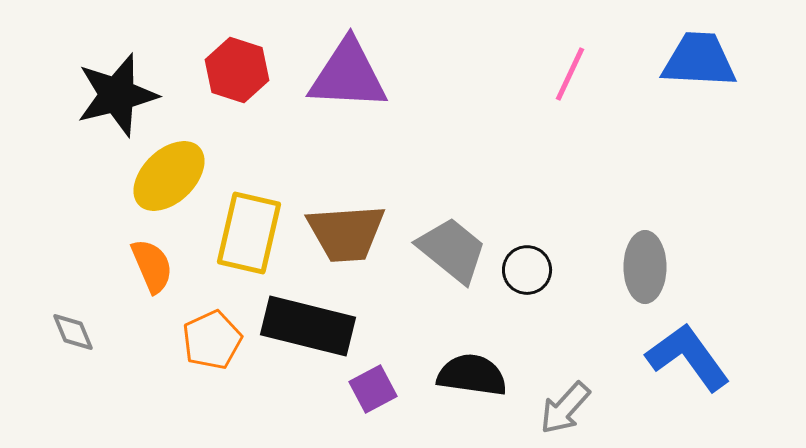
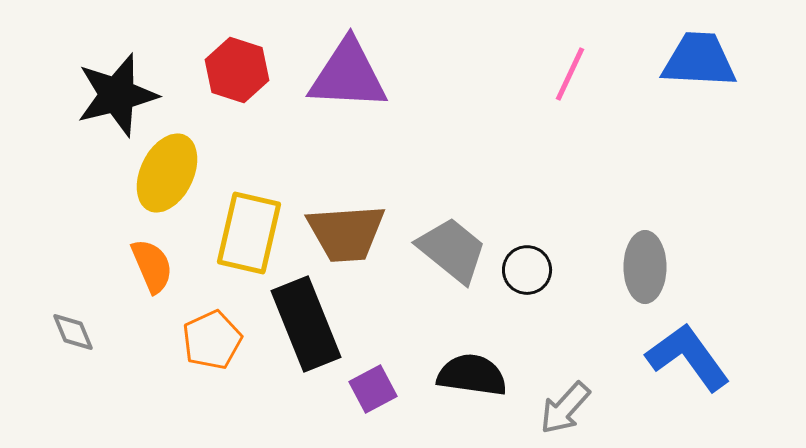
yellow ellipse: moved 2 px left, 3 px up; rotated 20 degrees counterclockwise
black rectangle: moved 2 px left, 2 px up; rotated 54 degrees clockwise
